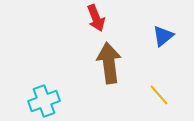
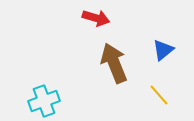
red arrow: rotated 52 degrees counterclockwise
blue triangle: moved 14 px down
brown arrow: moved 5 px right; rotated 15 degrees counterclockwise
